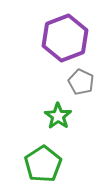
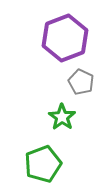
green star: moved 4 px right, 1 px down
green pentagon: rotated 12 degrees clockwise
